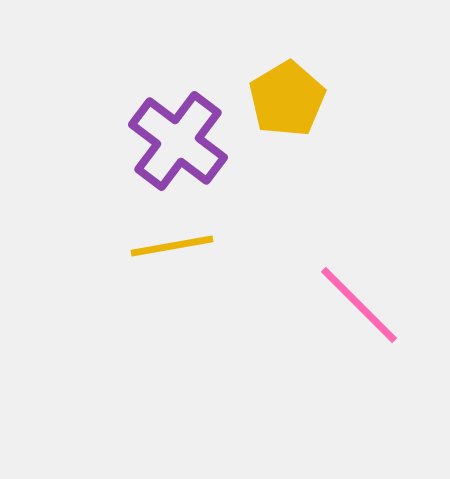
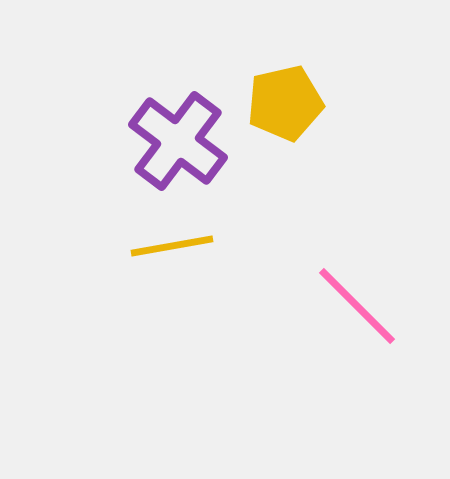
yellow pentagon: moved 2 px left, 4 px down; rotated 18 degrees clockwise
pink line: moved 2 px left, 1 px down
